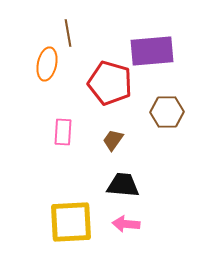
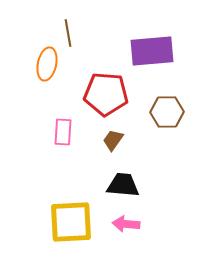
red pentagon: moved 4 px left, 11 px down; rotated 12 degrees counterclockwise
